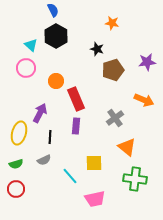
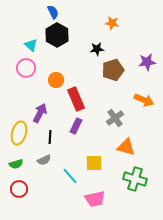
blue semicircle: moved 2 px down
black hexagon: moved 1 px right, 1 px up
black star: rotated 24 degrees counterclockwise
orange circle: moved 1 px up
purple rectangle: rotated 21 degrees clockwise
orange triangle: moved 1 px left; rotated 24 degrees counterclockwise
green cross: rotated 10 degrees clockwise
red circle: moved 3 px right
